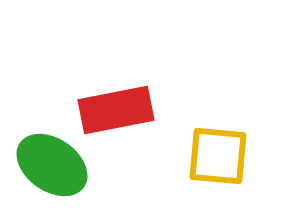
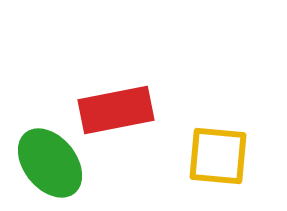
green ellipse: moved 2 px left, 2 px up; rotated 16 degrees clockwise
